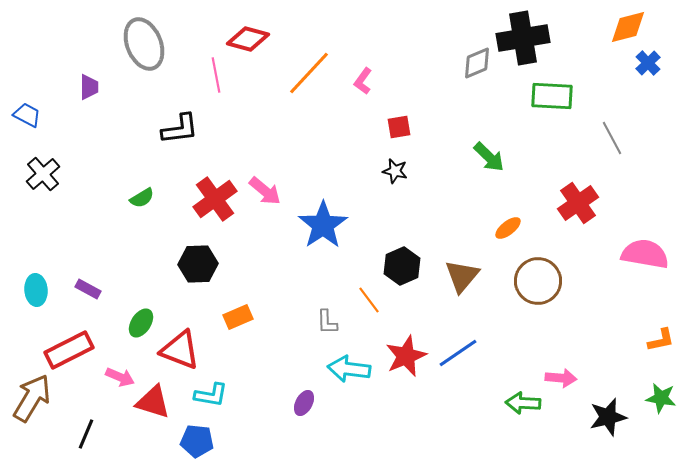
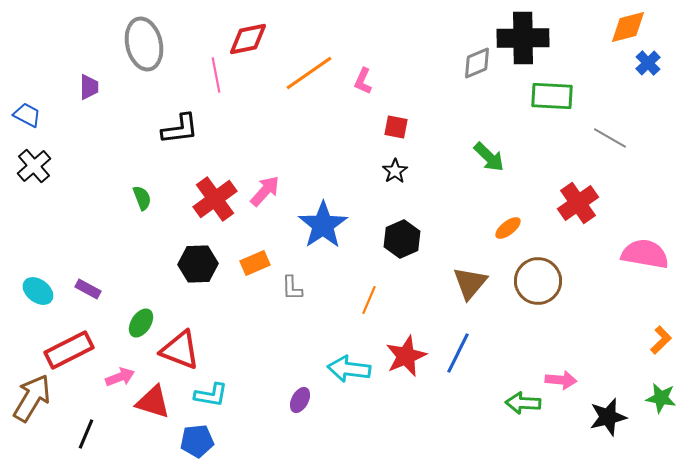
black cross at (523, 38): rotated 9 degrees clockwise
red diamond at (248, 39): rotated 27 degrees counterclockwise
gray ellipse at (144, 44): rotated 9 degrees clockwise
orange line at (309, 73): rotated 12 degrees clockwise
pink L-shape at (363, 81): rotated 12 degrees counterclockwise
red square at (399, 127): moved 3 px left; rotated 20 degrees clockwise
gray line at (612, 138): moved 2 px left; rotated 32 degrees counterclockwise
black star at (395, 171): rotated 25 degrees clockwise
black cross at (43, 174): moved 9 px left, 8 px up
pink arrow at (265, 191): rotated 88 degrees counterclockwise
green semicircle at (142, 198): rotated 80 degrees counterclockwise
black hexagon at (402, 266): moved 27 px up
brown triangle at (462, 276): moved 8 px right, 7 px down
cyan ellipse at (36, 290): moved 2 px right, 1 px down; rotated 48 degrees counterclockwise
orange line at (369, 300): rotated 60 degrees clockwise
orange rectangle at (238, 317): moved 17 px right, 54 px up
gray L-shape at (327, 322): moved 35 px left, 34 px up
orange L-shape at (661, 340): rotated 32 degrees counterclockwise
blue line at (458, 353): rotated 30 degrees counterclockwise
pink arrow at (120, 377): rotated 44 degrees counterclockwise
pink arrow at (561, 378): moved 2 px down
purple ellipse at (304, 403): moved 4 px left, 3 px up
blue pentagon at (197, 441): rotated 12 degrees counterclockwise
